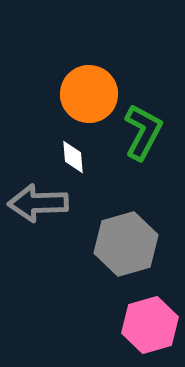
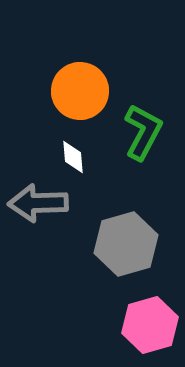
orange circle: moved 9 px left, 3 px up
